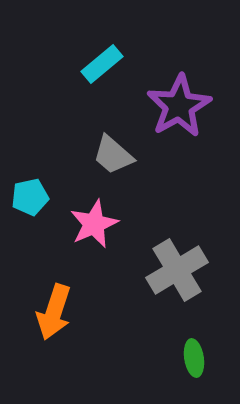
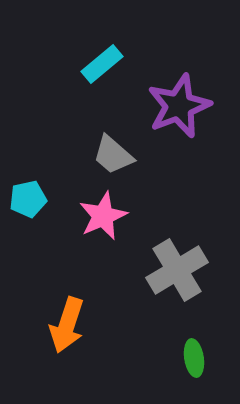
purple star: rotated 8 degrees clockwise
cyan pentagon: moved 2 px left, 2 px down
pink star: moved 9 px right, 8 px up
orange arrow: moved 13 px right, 13 px down
